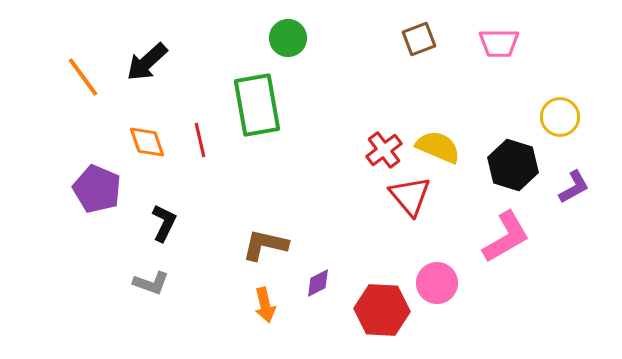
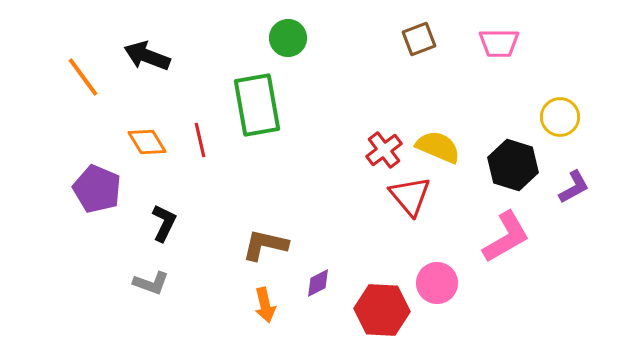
black arrow: moved 6 px up; rotated 63 degrees clockwise
orange diamond: rotated 12 degrees counterclockwise
